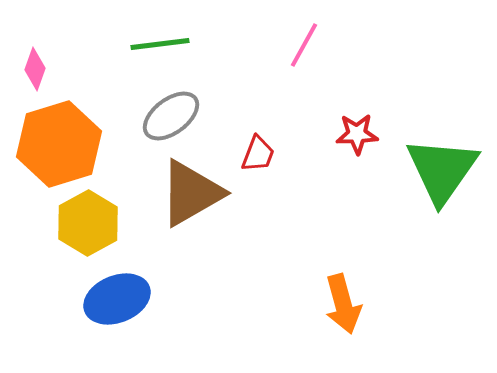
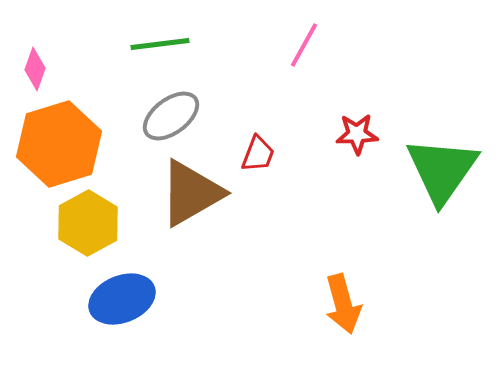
blue ellipse: moved 5 px right
